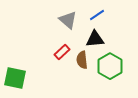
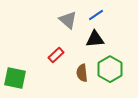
blue line: moved 1 px left
red rectangle: moved 6 px left, 3 px down
brown semicircle: moved 13 px down
green hexagon: moved 3 px down
